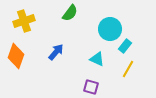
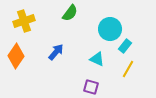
orange diamond: rotated 15 degrees clockwise
